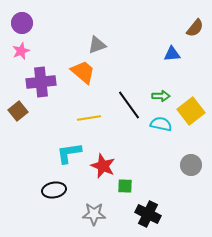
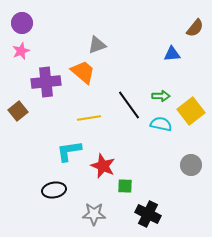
purple cross: moved 5 px right
cyan L-shape: moved 2 px up
